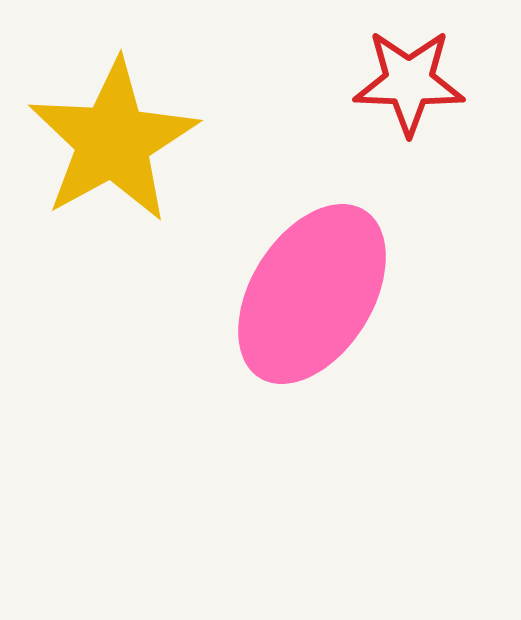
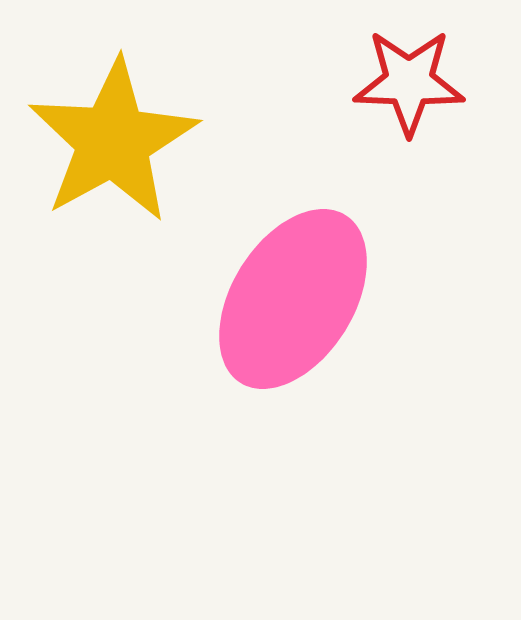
pink ellipse: moved 19 px left, 5 px down
